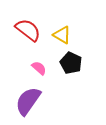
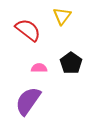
yellow triangle: moved 19 px up; rotated 36 degrees clockwise
black pentagon: rotated 10 degrees clockwise
pink semicircle: rotated 42 degrees counterclockwise
